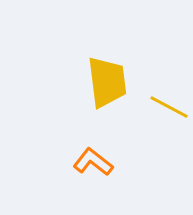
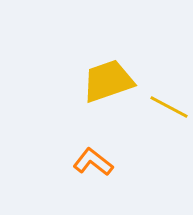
yellow trapezoid: moved 1 px right, 1 px up; rotated 102 degrees counterclockwise
